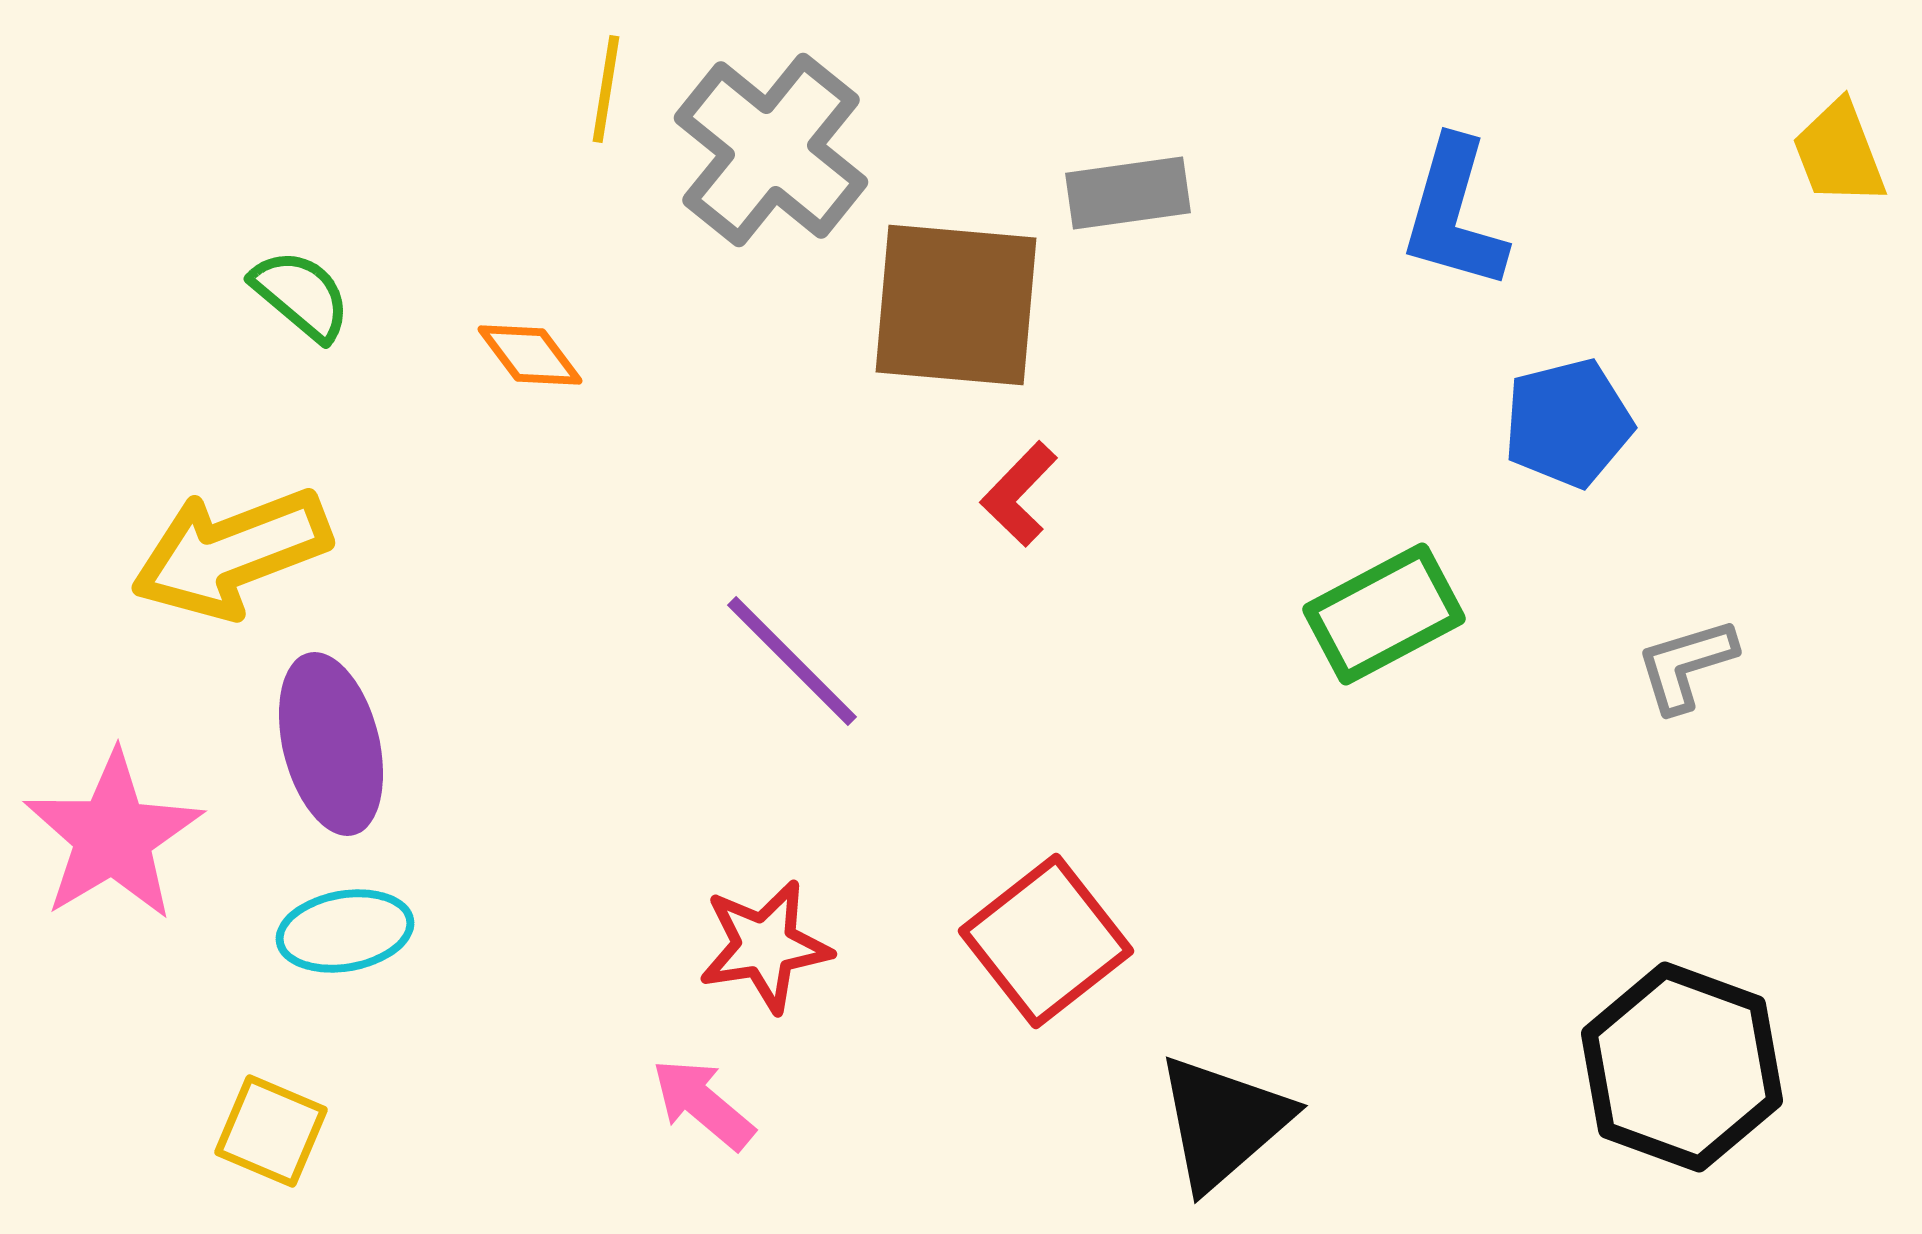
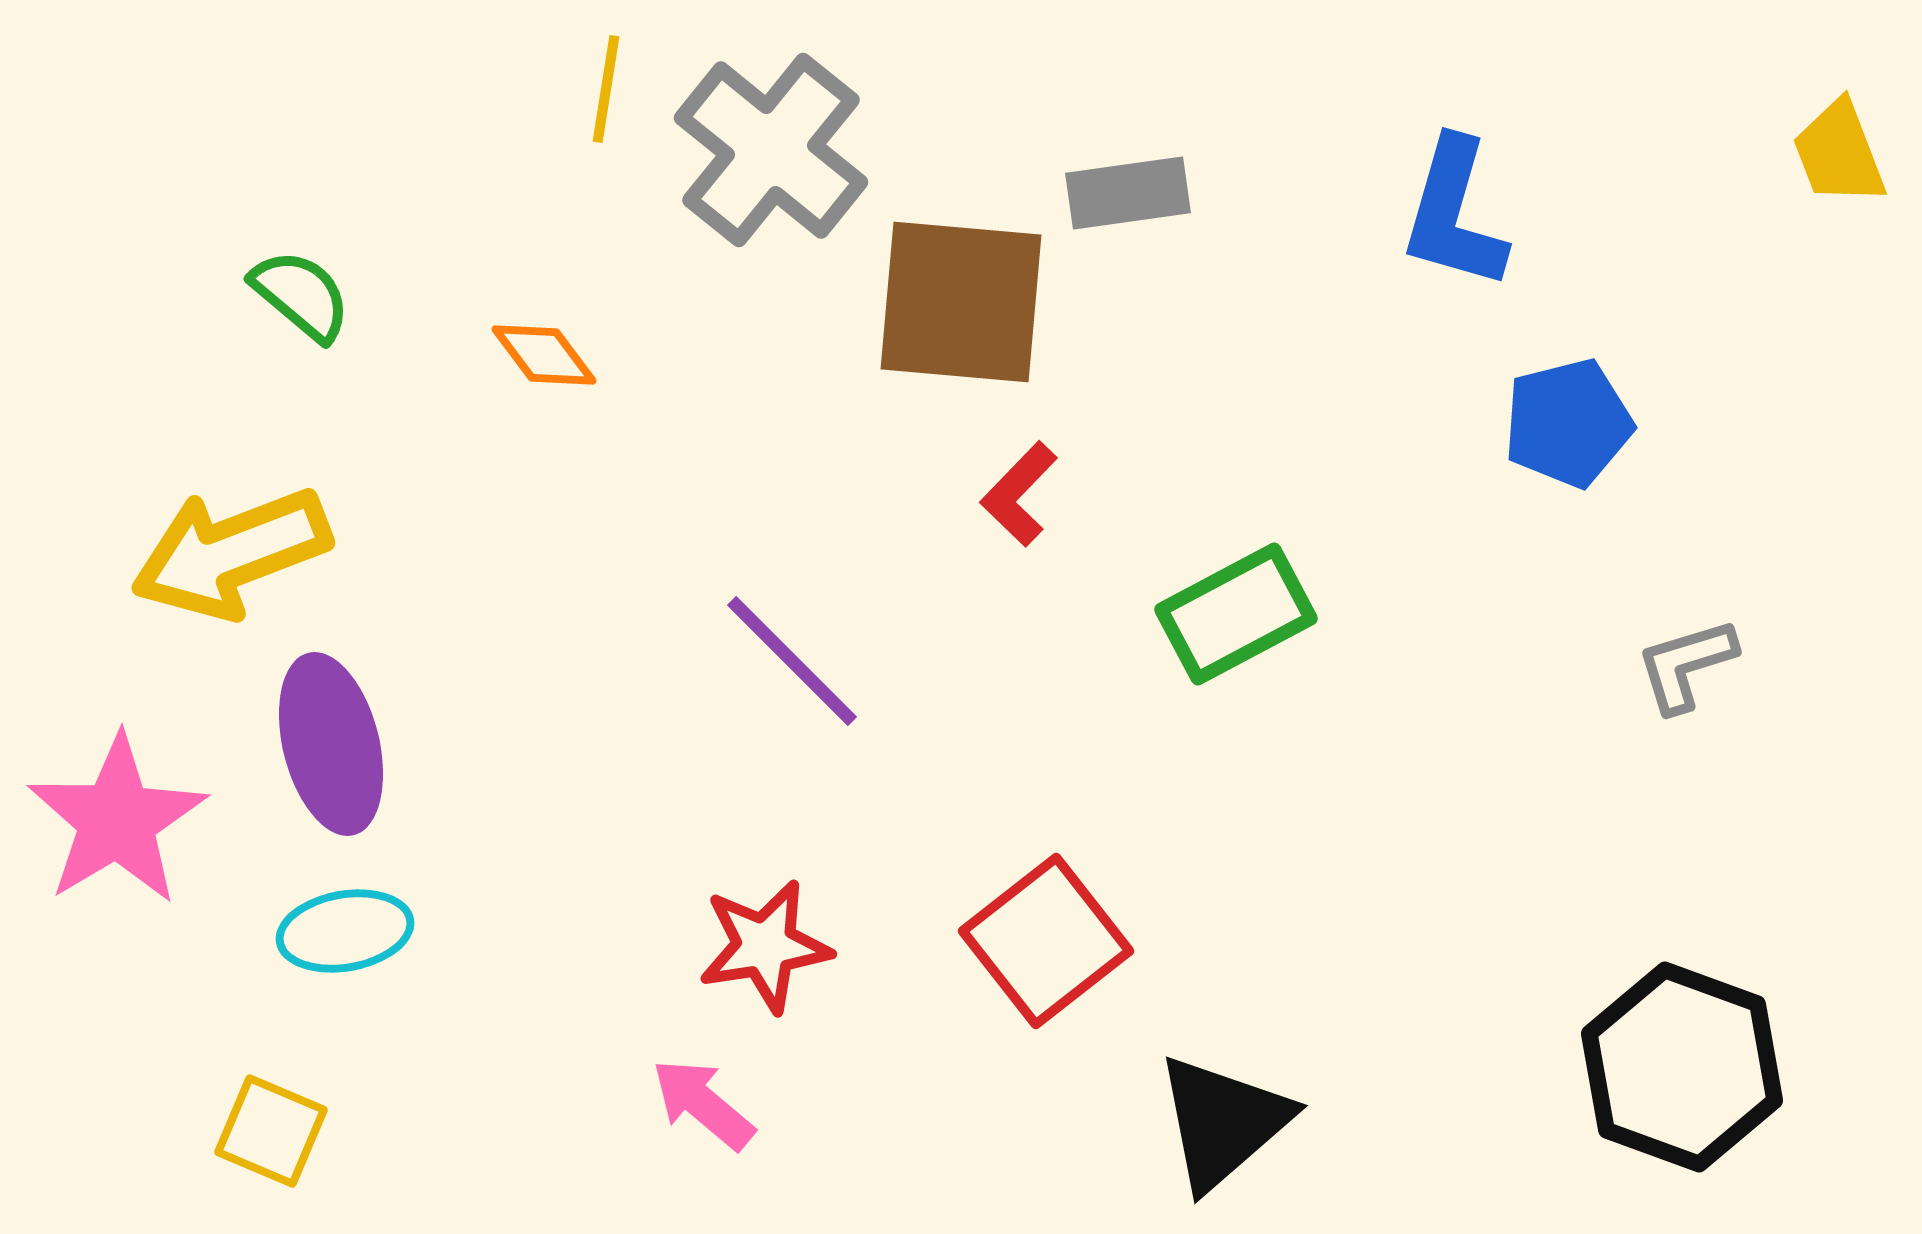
brown square: moved 5 px right, 3 px up
orange diamond: moved 14 px right
green rectangle: moved 148 px left
pink star: moved 4 px right, 16 px up
